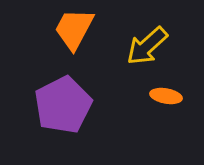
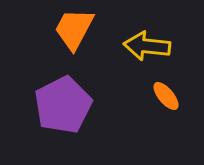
yellow arrow: rotated 48 degrees clockwise
orange ellipse: rotated 40 degrees clockwise
